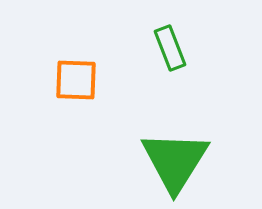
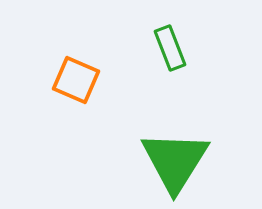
orange square: rotated 21 degrees clockwise
